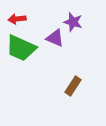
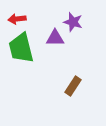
purple triangle: rotated 24 degrees counterclockwise
green trapezoid: rotated 52 degrees clockwise
